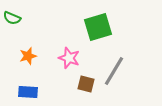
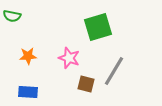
green semicircle: moved 2 px up; rotated 12 degrees counterclockwise
orange star: rotated 12 degrees clockwise
